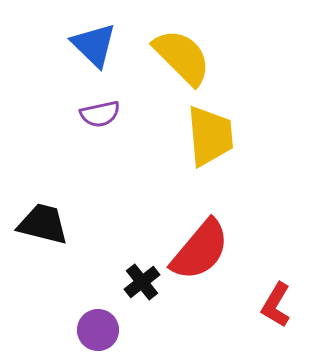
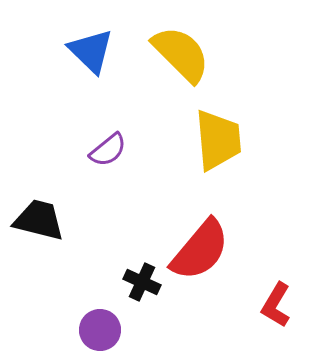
blue triangle: moved 3 px left, 6 px down
yellow semicircle: moved 1 px left, 3 px up
purple semicircle: moved 8 px right, 36 px down; rotated 27 degrees counterclockwise
yellow trapezoid: moved 8 px right, 4 px down
black trapezoid: moved 4 px left, 4 px up
black cross: rotated 27 degrees counterclockwise
purple circle: moved 2 px right
